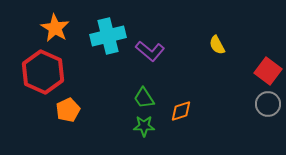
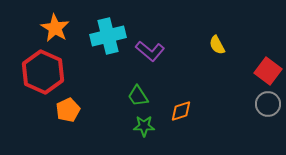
green trapezoid: moved 6 px left, 2 px up
